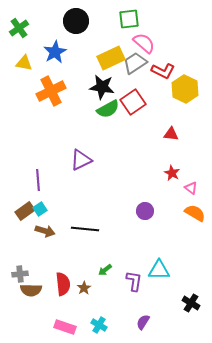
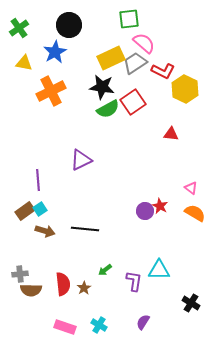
black circle: moved 7 px left, 4 px down
red star: moved 12 px left, 33 px down
